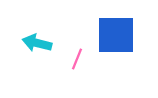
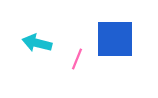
blue square: moved 1 px left, 4 px down
